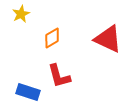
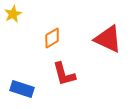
yellow star: moved 8 px left
red L-shape: moved 5 px right, 2 px up
blue rectangle: moved 6 px left, 3 px up
